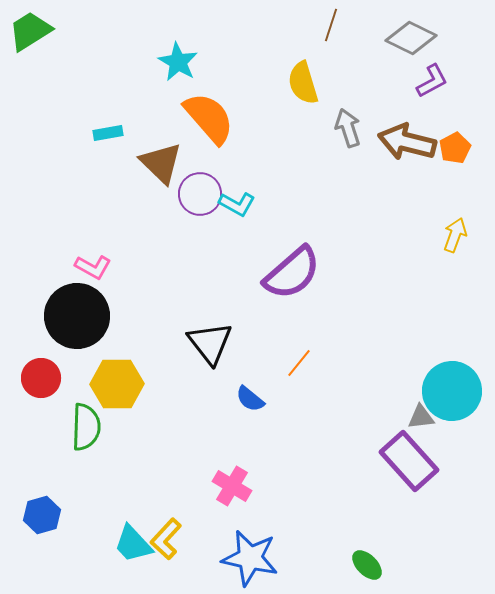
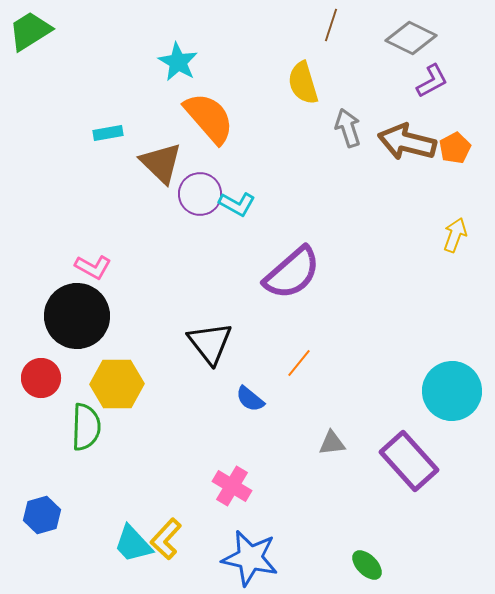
gray triangle: moved 89 px left, 26 px down
